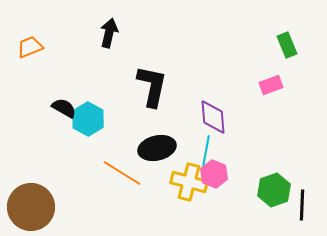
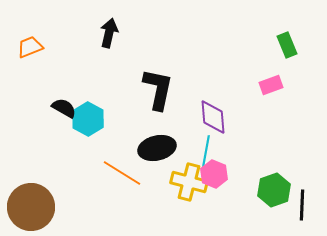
black L-shape: moved 6 px right, 3 px down
